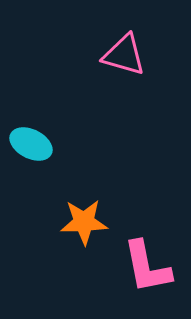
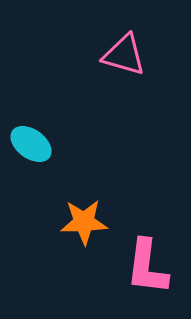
cyan ellipse: rotated 9 degrees clockwise
pink L-shape: rotated 18 degrees clockwise
